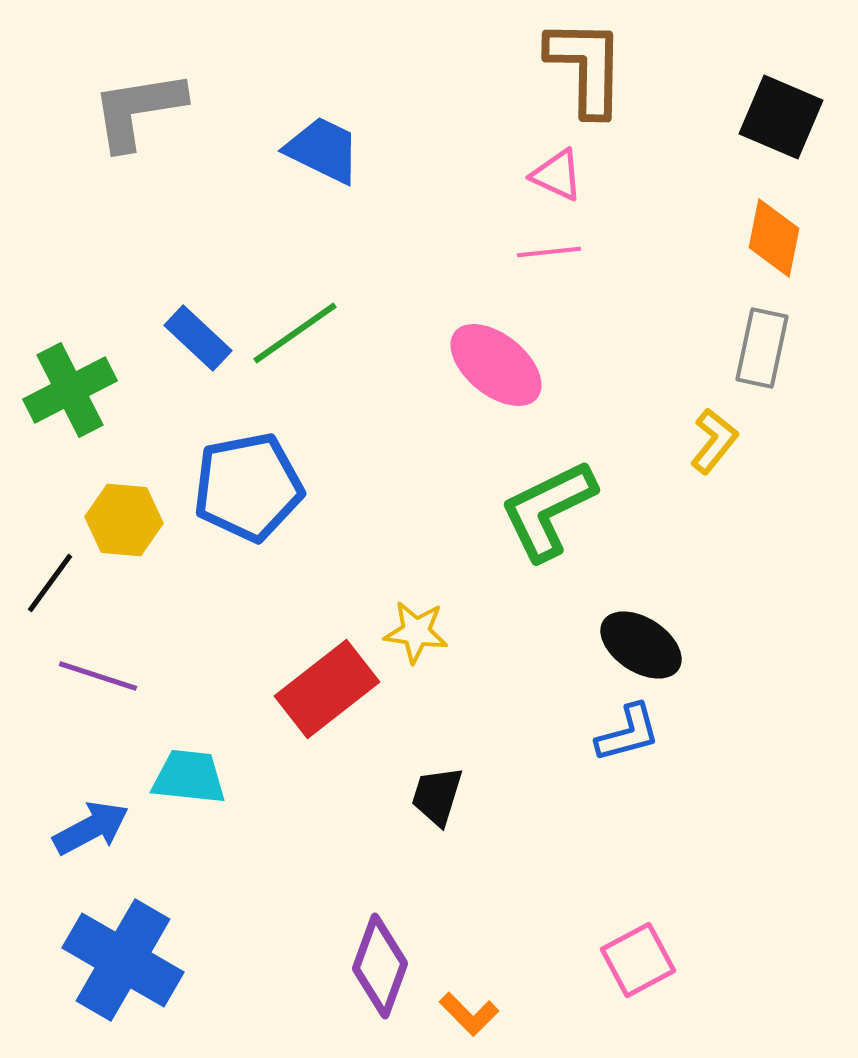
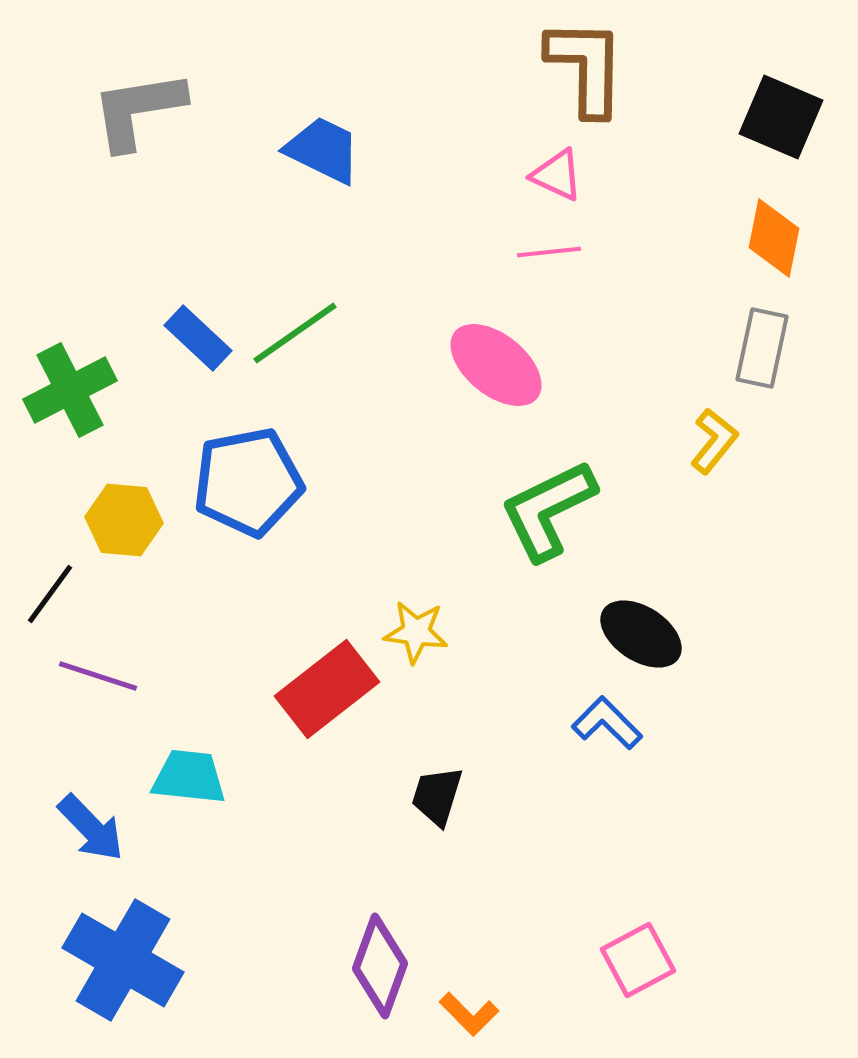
blue pentagon: moved 5 px up
black line: moved 11 px down
black ellipse: moved 11 px up
blue L-shape: moved 21 px left, 10 px up; rotated 120 degrees counterclockwise
blue arrow: rotated 74 degrees clockwise
